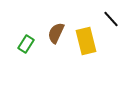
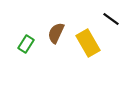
black line: rotated 12 degrees counterclockwise
yellow rectangle: moved 2 px right, 2 px down; rotated 16 degrees counterclockwise
